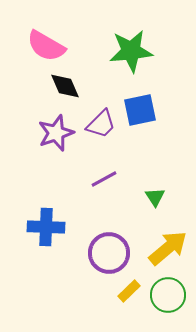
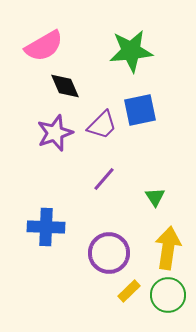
pink semicircle: moved 2 px left; rotated 60 degrees counterclockwise
purple trapezoid: moved 1 px right, 1 px down
purple star: moved 1 px left
purple line: rotated 20 degrees counterclockwise
yellow arrow: rotated 42 degrees counterclockwise
